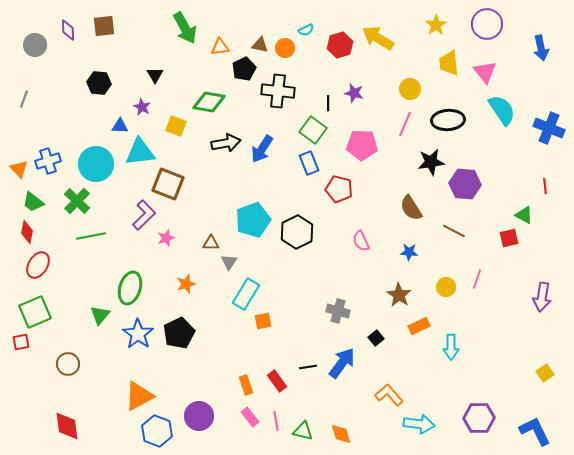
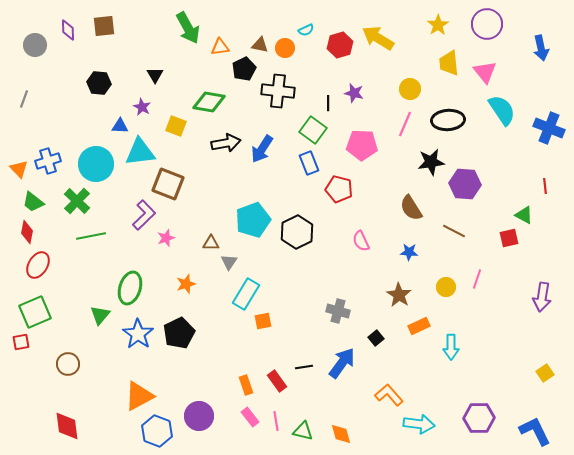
yellow star at (436, 25): moved 2 px right
green arrow at (185, 28): moved 3 px right
black line at (308, 367): moved 4 px left
